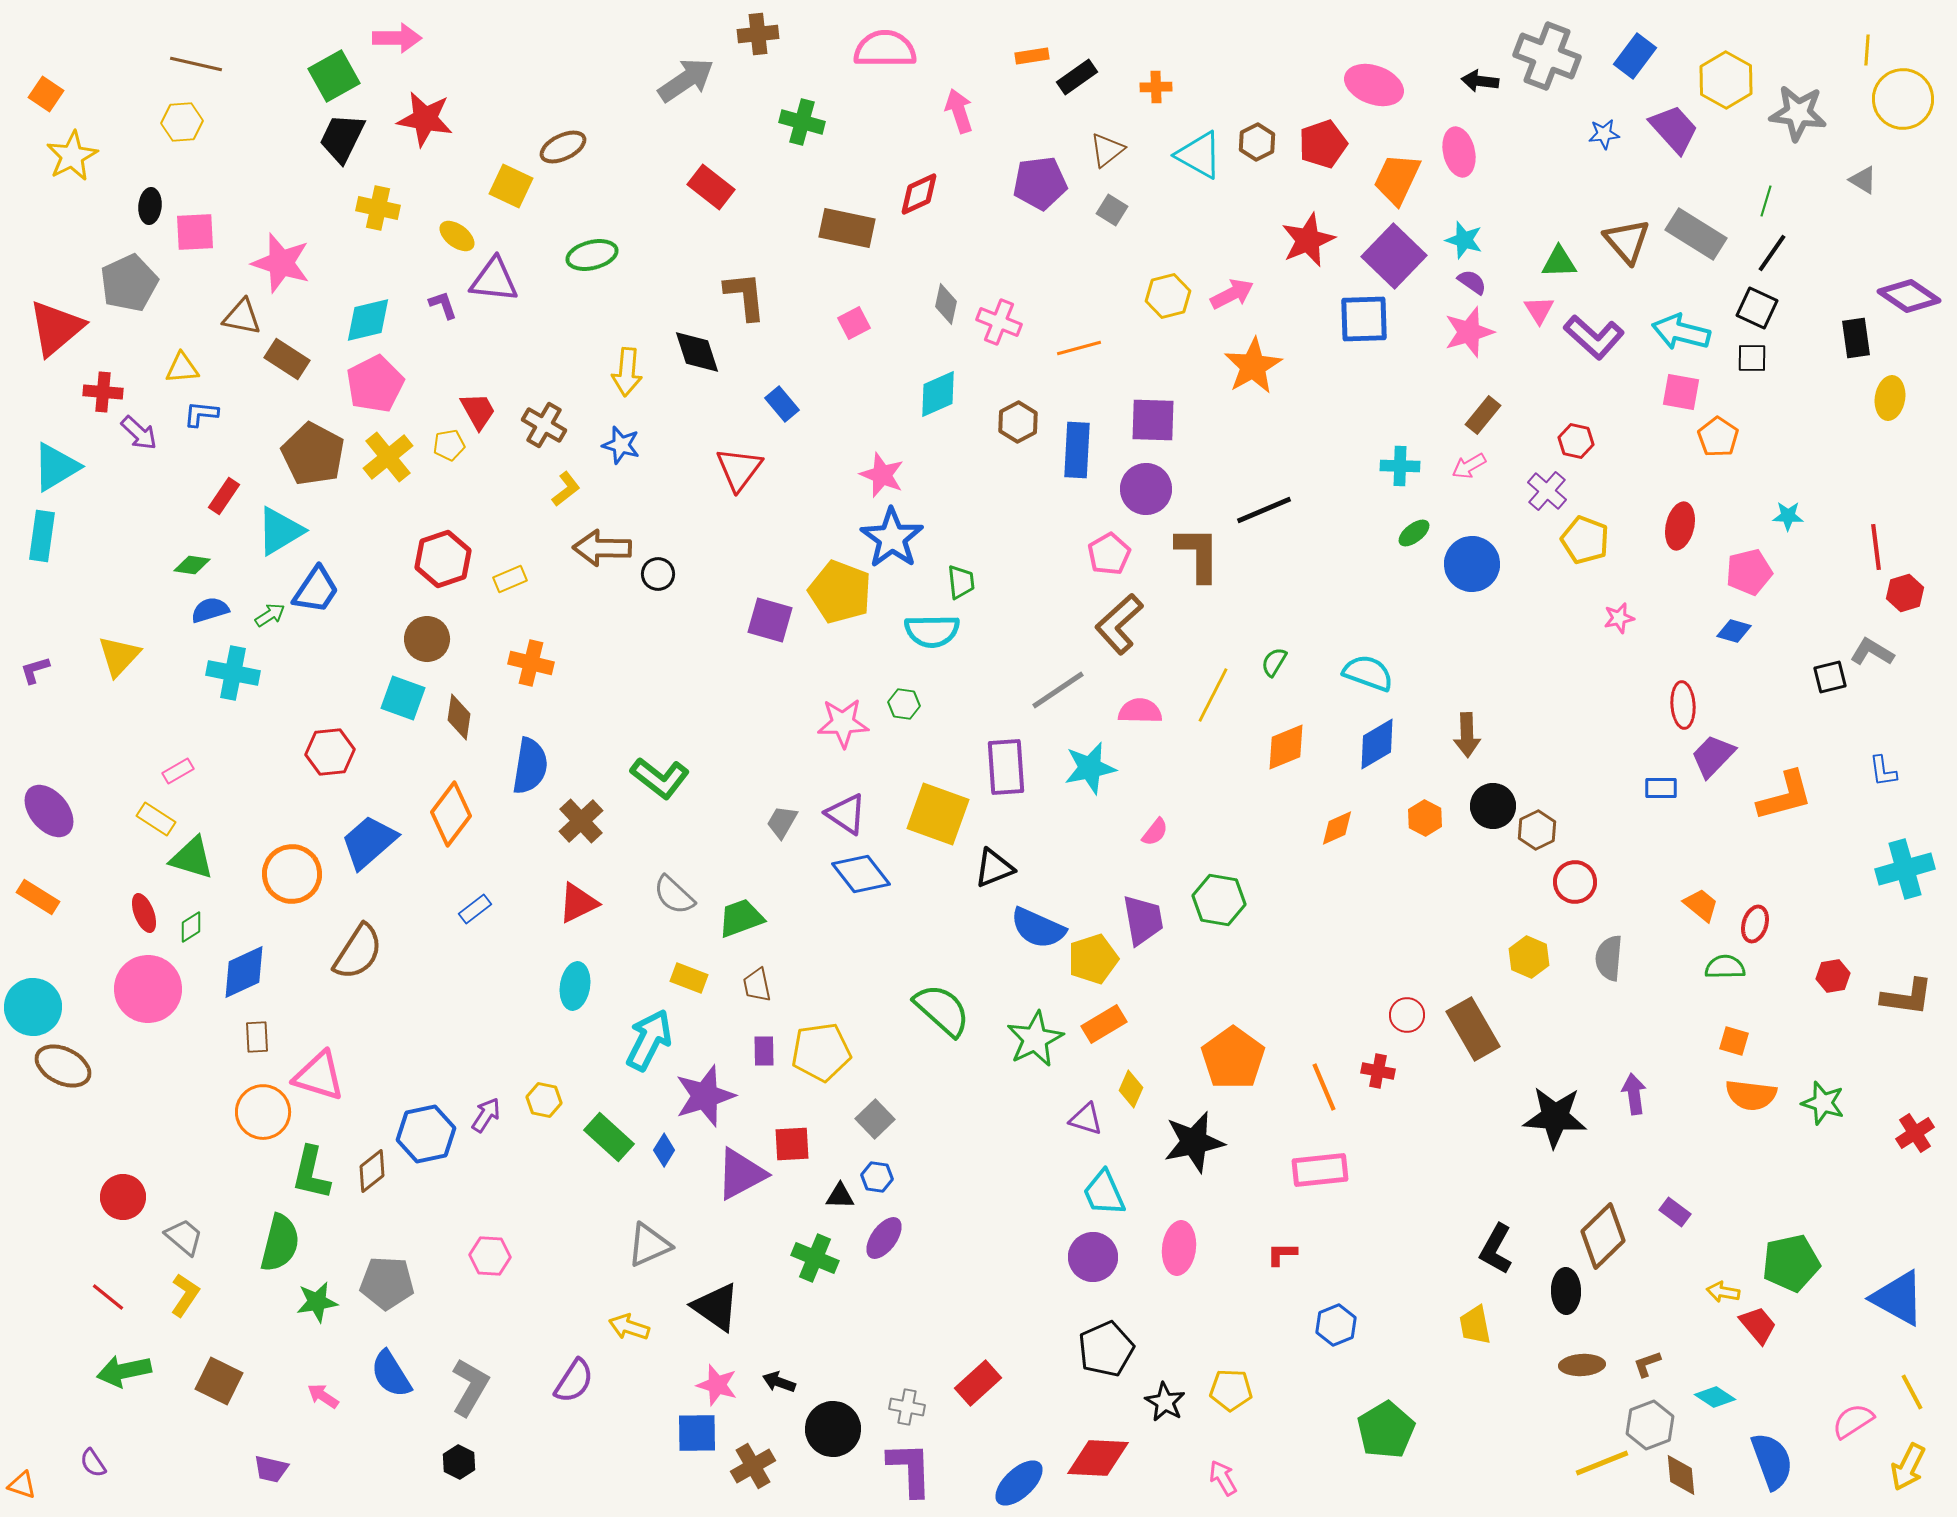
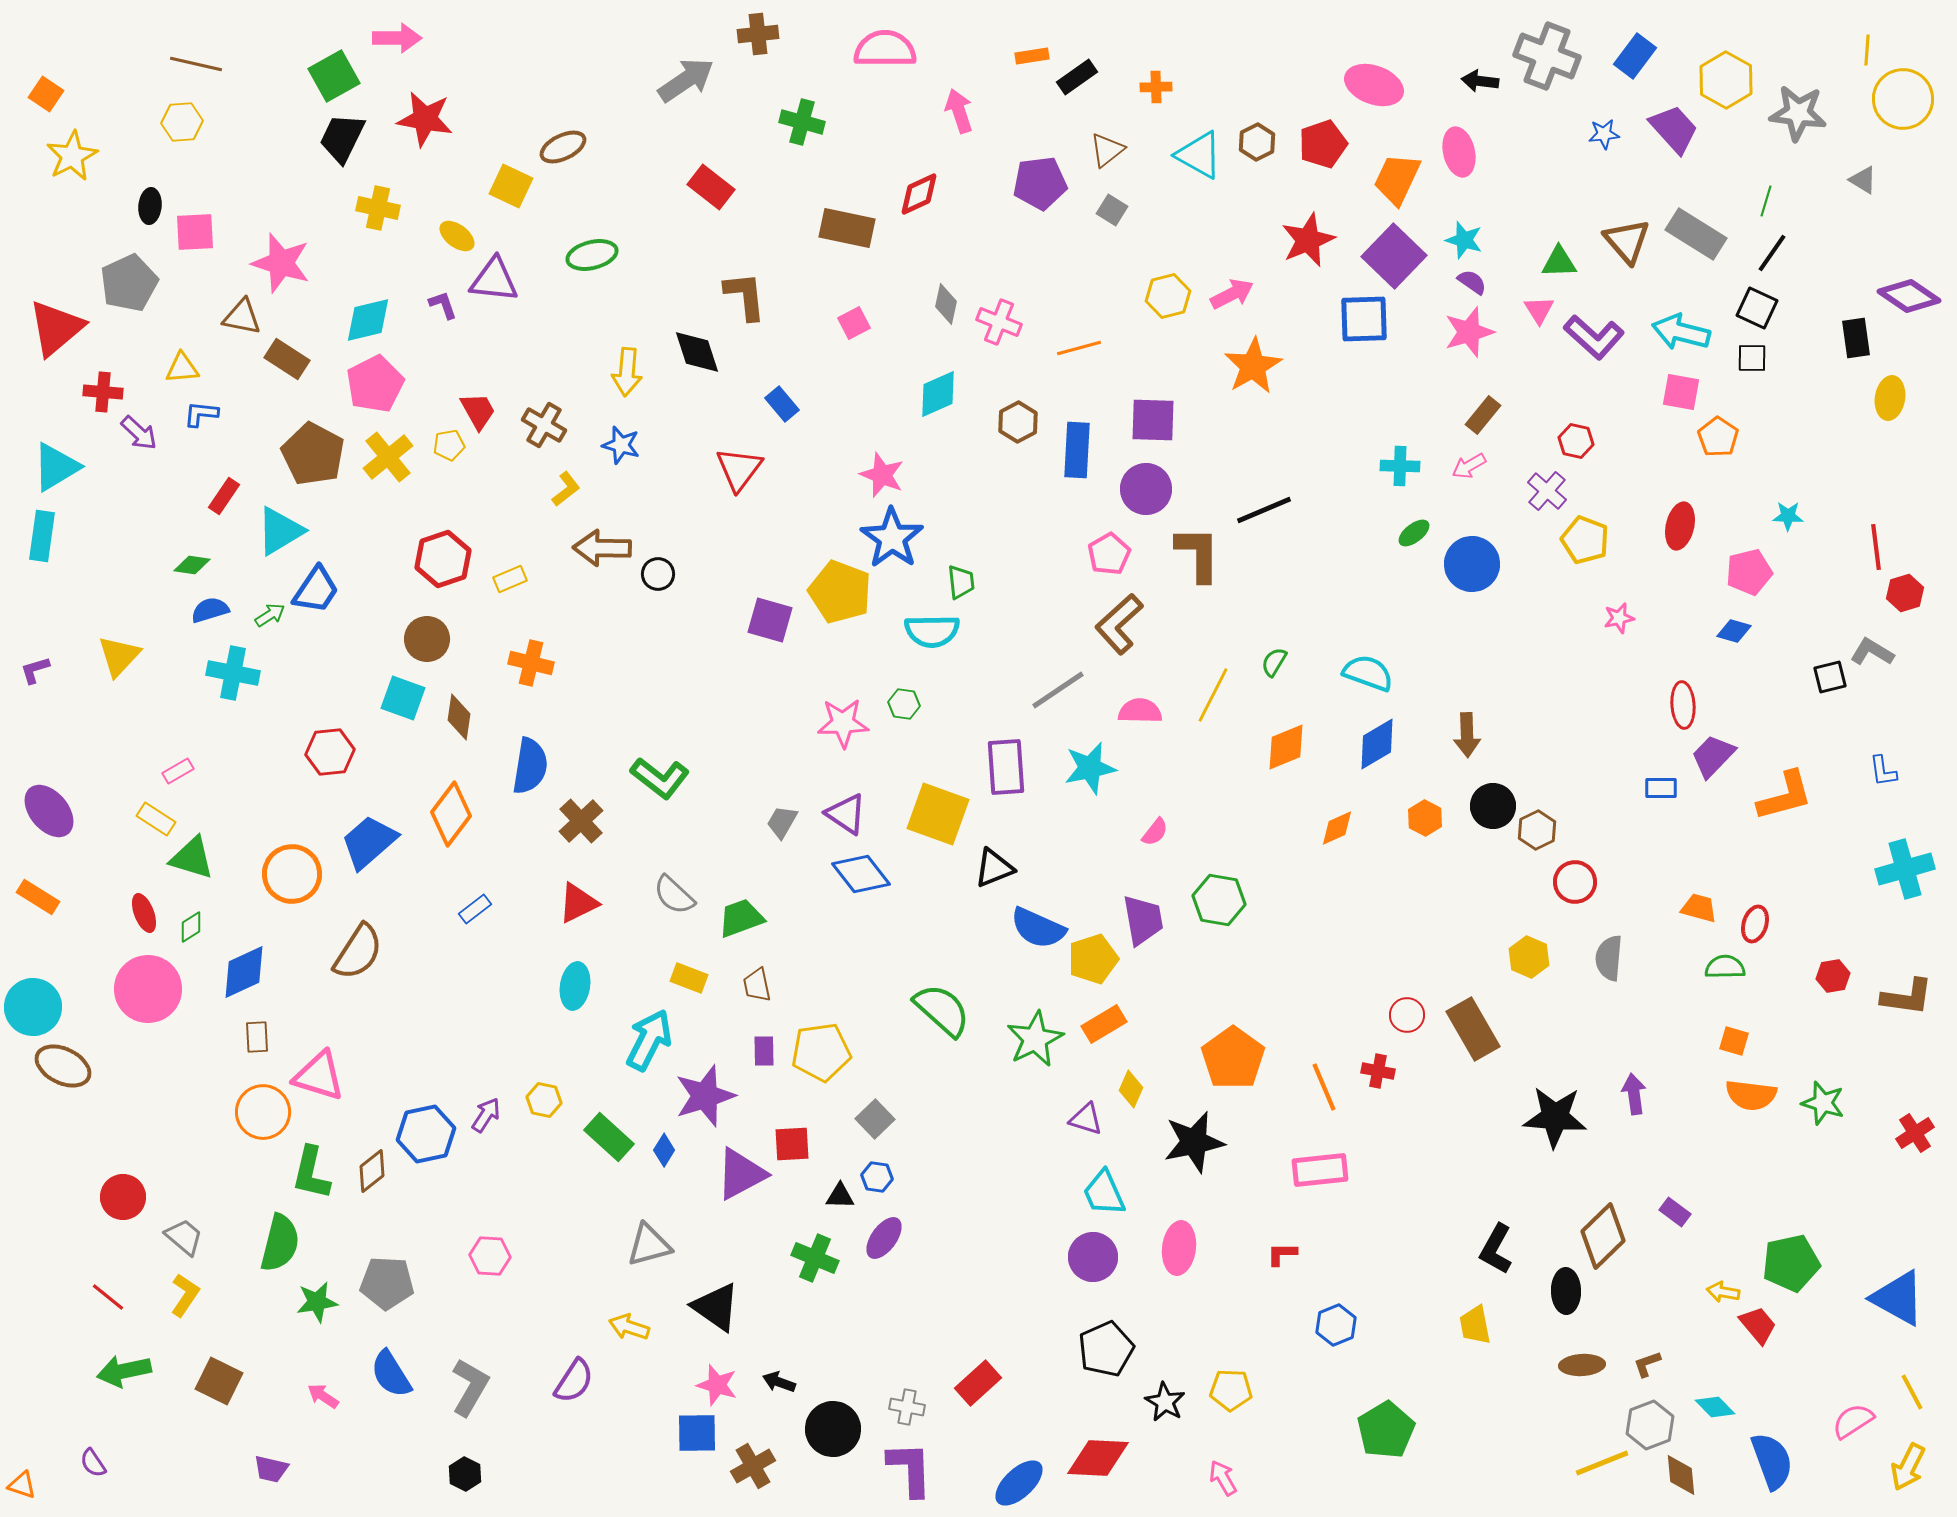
orange trapezoid at (1701, 905): moved 2 px left, 3 px down; rotated 24 degrees counterclockwise
gray triangle at (649, 1245): rotated 9 degrees clockwise
cyan diamond at (1715, 1397): moved 10 px down; rotated 12 degrees clockwise
black hexagon at (459, 1462): moved 6 px right, 12 px down
